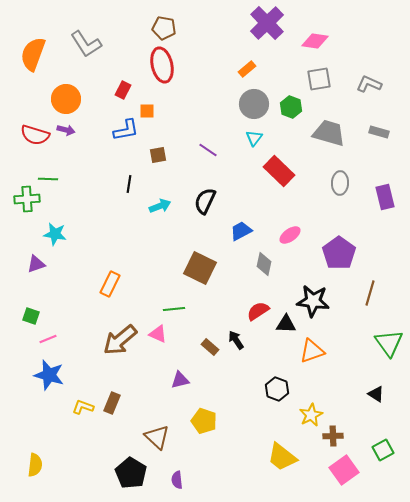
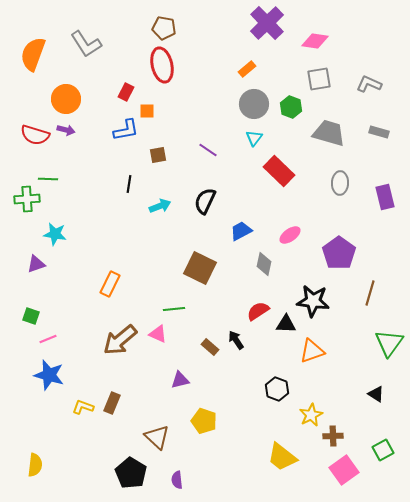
red rectangle at (123, 90): moved 3 px right, 2 px down
green triangle at (389, 343): rotated 12 degrees clockwise
